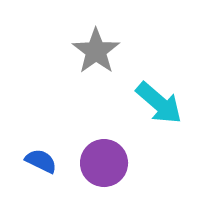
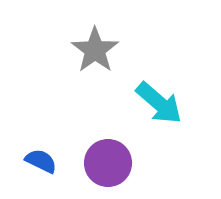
gray star: moved 1 px left, 1 px up
purple circle: moved 4 px right
